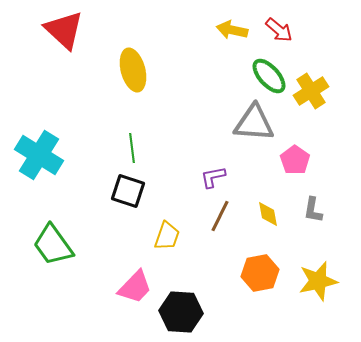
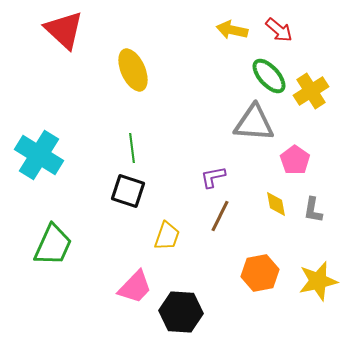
yellow ellipse: rotated 9 degrees counterclockwise
yellow diamond: moved 8 px right, 10 px up
green trapezoid: rotated 120 degrees counterclockwise
